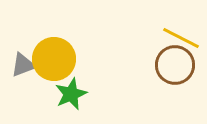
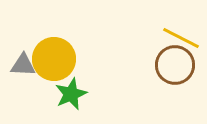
gray triangle: rotated 24 degrees clockwise
